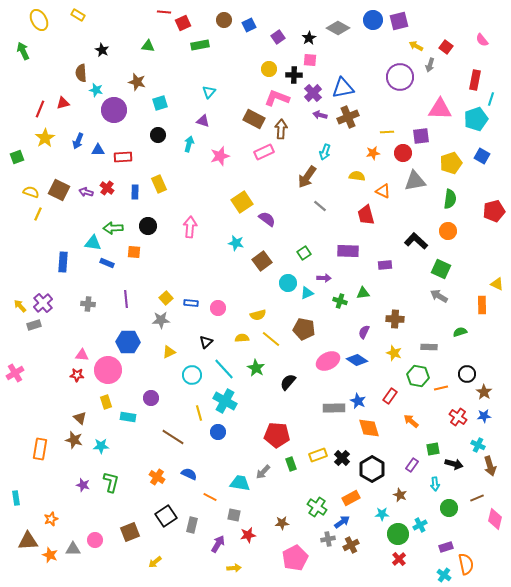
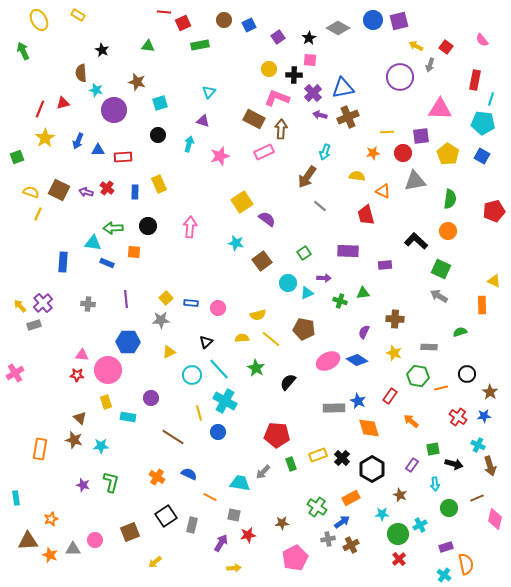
cyan pentagon at (476, 119): moved 7 px right, 4 px down; rotated 25 degrees clockwise
yellow pentagon at (451, 163): moved 3 px left, 9 px up; rotated 20 degrees counterclockwise
yellow triangle at (497, 284): moved 3 px left, 3 px up
cyan line at (224, 369): moved 5 px left
brown star at (484, 392): moved 6 px right
purple arrow at (218, 544): moved 3 px right, 1 px up
